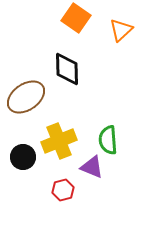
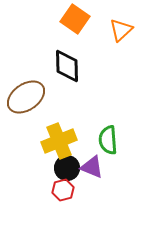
orange square: moved 1 px left, 1 px down
black diamond: moved 3 px up
black circle: moved 44 px right, 11 px down
